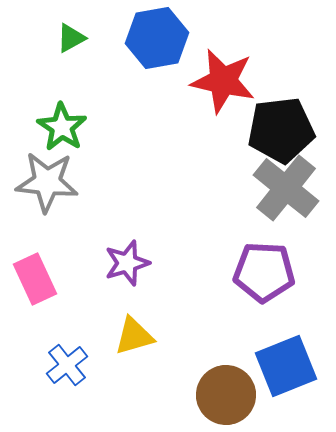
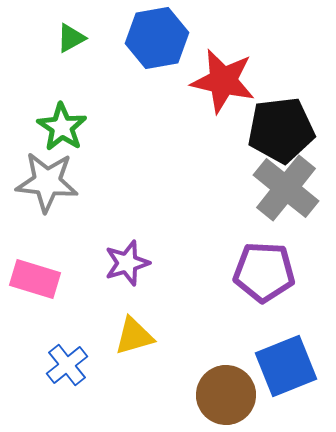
pink rectangle: rotated 48 degrees counterclockwise
